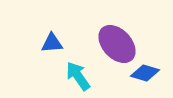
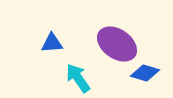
purple ellipse: rotated 12 degrees counterclockwise
cyan arrow: moved 2 px down
